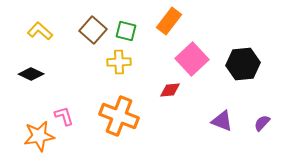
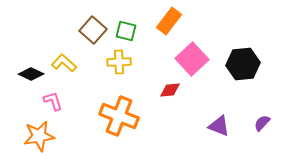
yellow L-shape: moved 24 px right, 32 px down
pink L-shape: moved 11 px left, 15 px up
purple triangle: moved 3 px left, 5 px down
